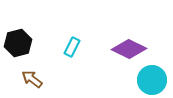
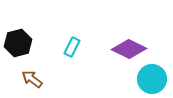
cyan circle: moved 1 px up
